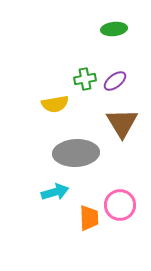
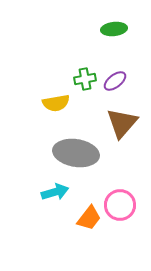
yellow semicircle: moved 1 px right, 1 px up
brown triangle: rotated 12 degrees clockwise
gray ellipse: rotated 12 degrees clockwise
orange trapezoid: rotated 40 degrees clockwise
